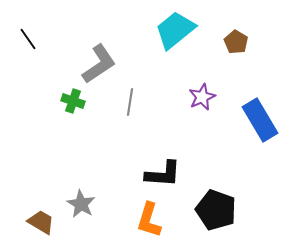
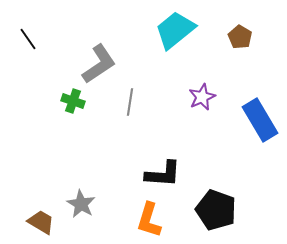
brown pentagon: moved 4 px right, 5 px up
